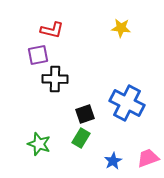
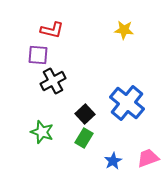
yellow star: moved 3 px right, 2 px down
purple square: rotated 15 degrees clockwise
black cross: moved 2 px left, 2 px down; rotated 30 degrees counterclockwise
blue cross: rotated 12 degrees clockwise
black square: rotated 24 degrees counterclockwise
green rectangle: moved 3 px right
green star: moved 3 px right, 12 px up
